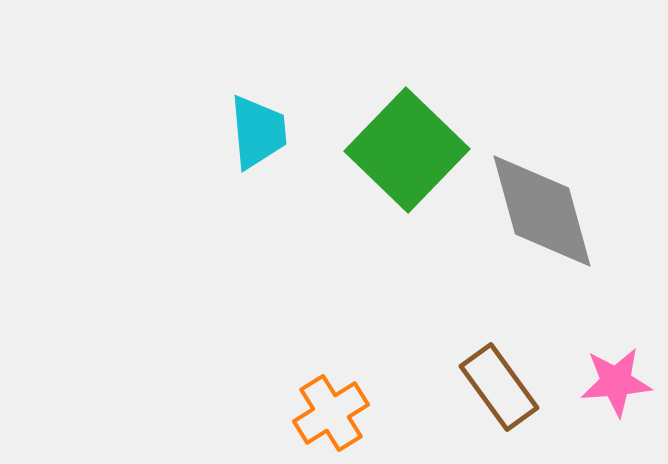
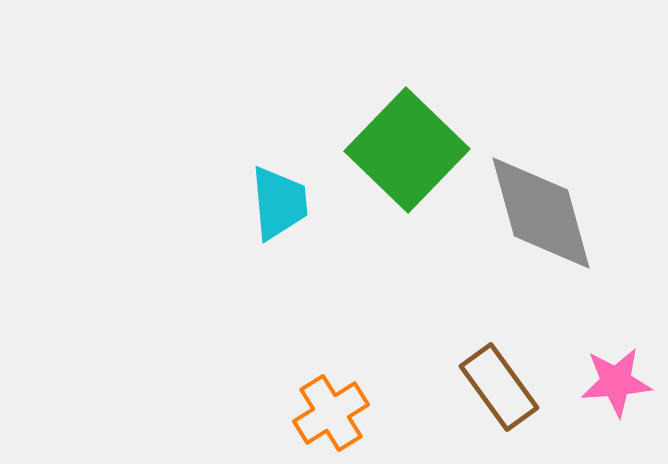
cyan trapezoid: moved 21 px right, 71 px down
gray diamond: moved 1 px left, 2 px down
